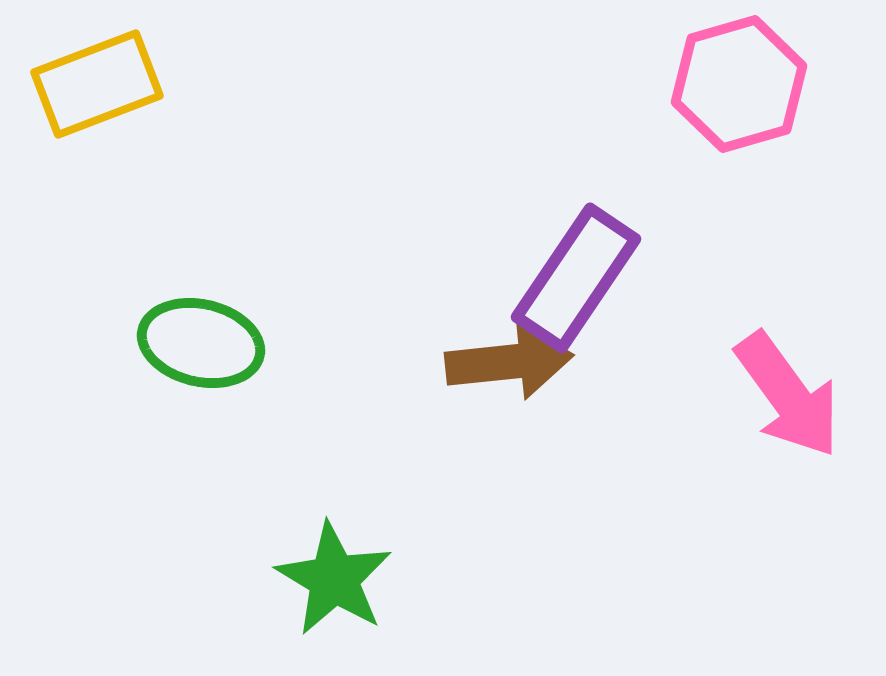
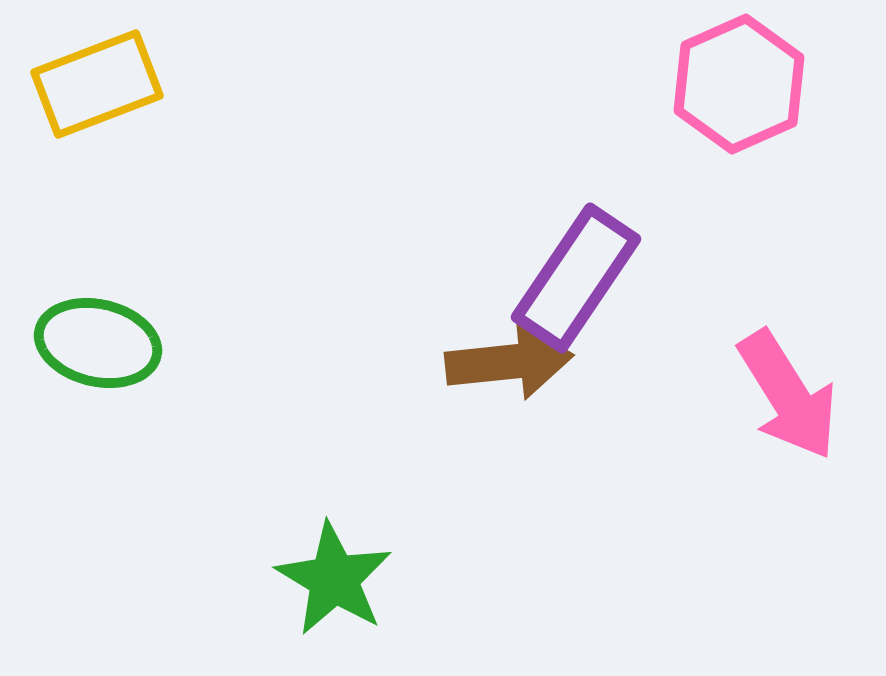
pink hexagon: rotated 8 degrees counterclockwise
green ellipse: moved 103 px left
pink arrow: rotated 4 degrees clockwise
